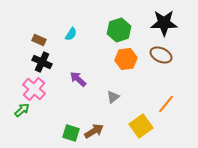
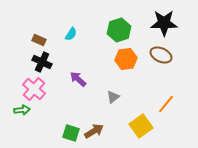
green arrow: rotated 35 degrees clockwise
